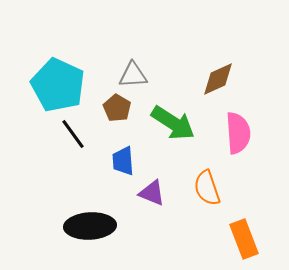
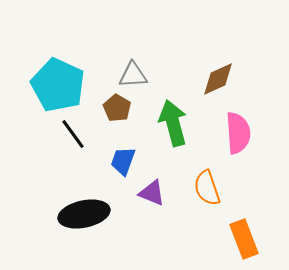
green arrow: rotated 138 degrees counterclockwise
blue trapezoid: rotated 24 degrees clockwise
black ellipse: moved 6 px left, 12 px up; rotated 9 degrees counterclockwise
